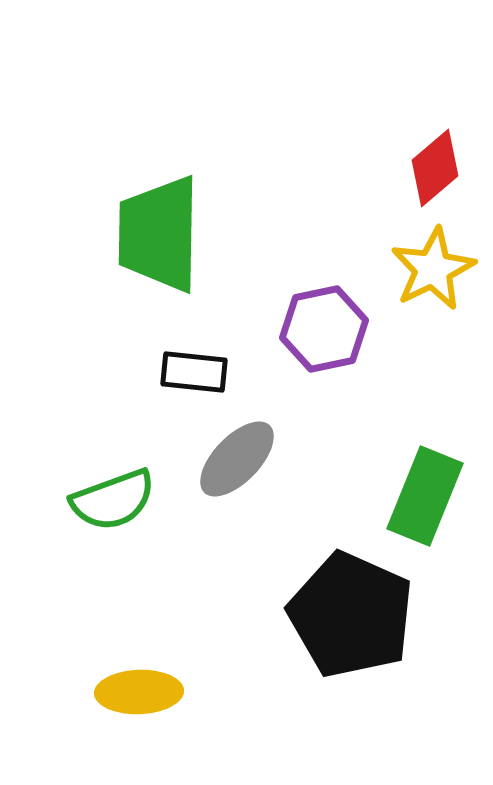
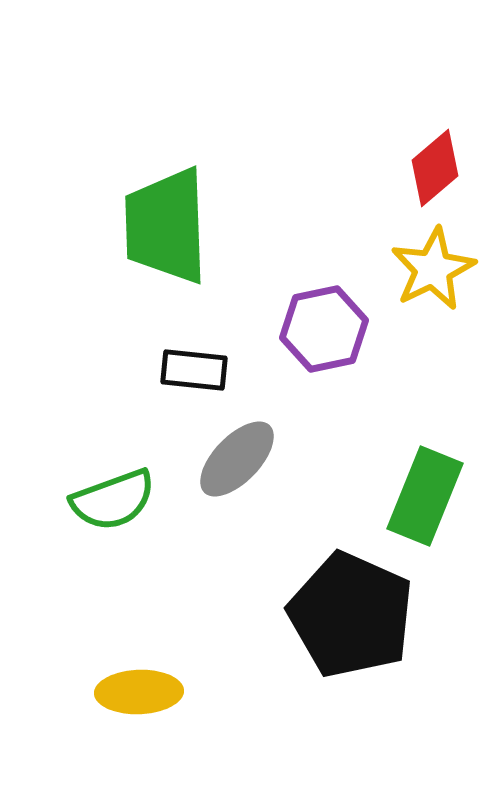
green trapezoid: moved 7 px right, 8 px up; rotated 3 degrees counterclockwise
black rectangle: moved 2 px up
